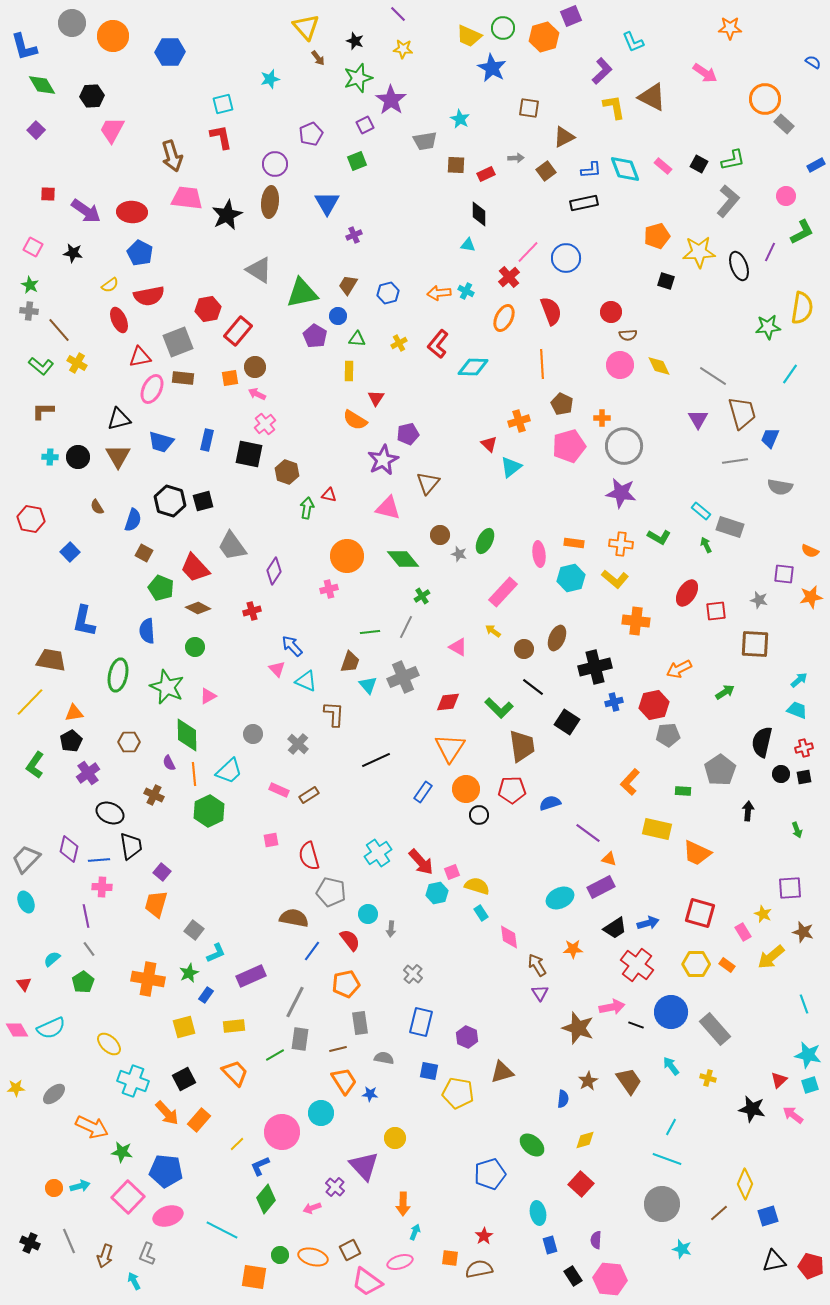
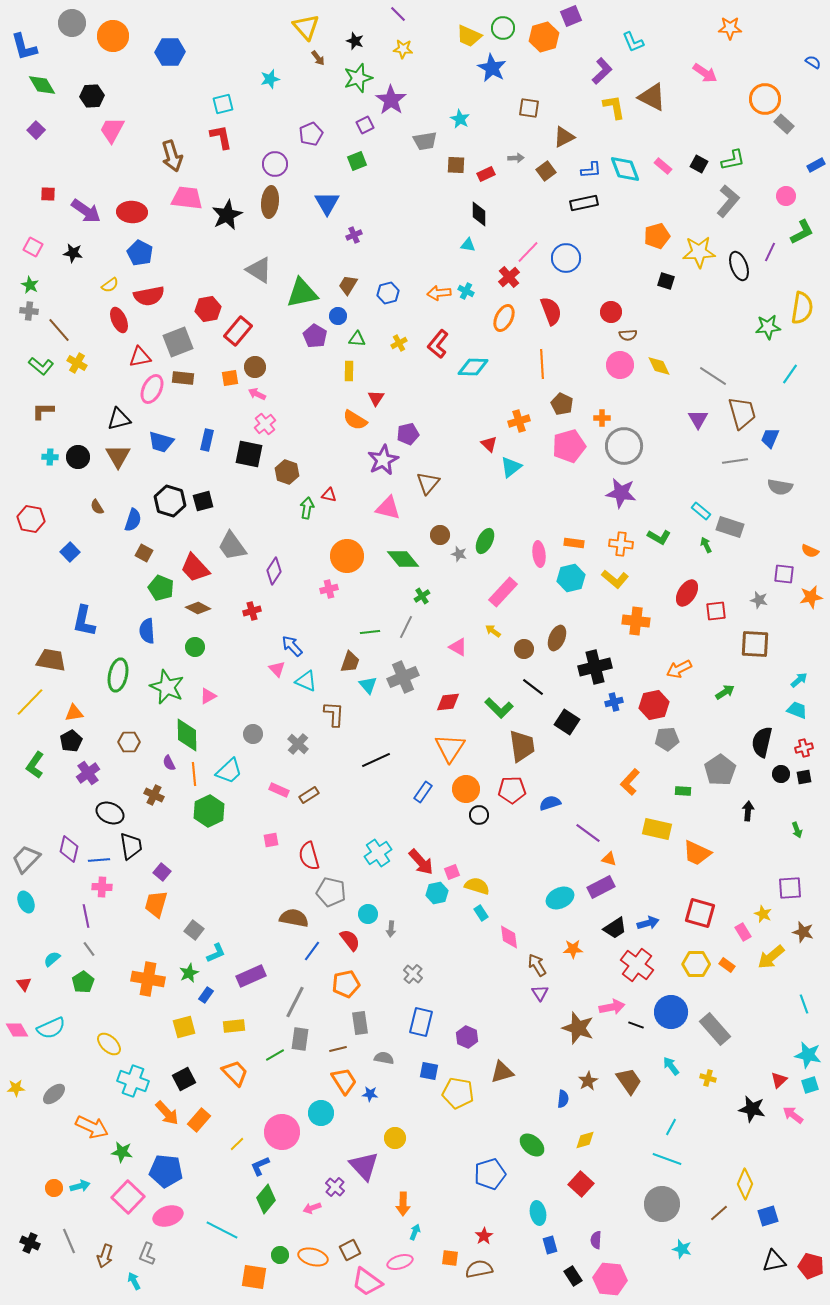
gray pentagon at (668, 735): moved 1 px left, 4 px down
